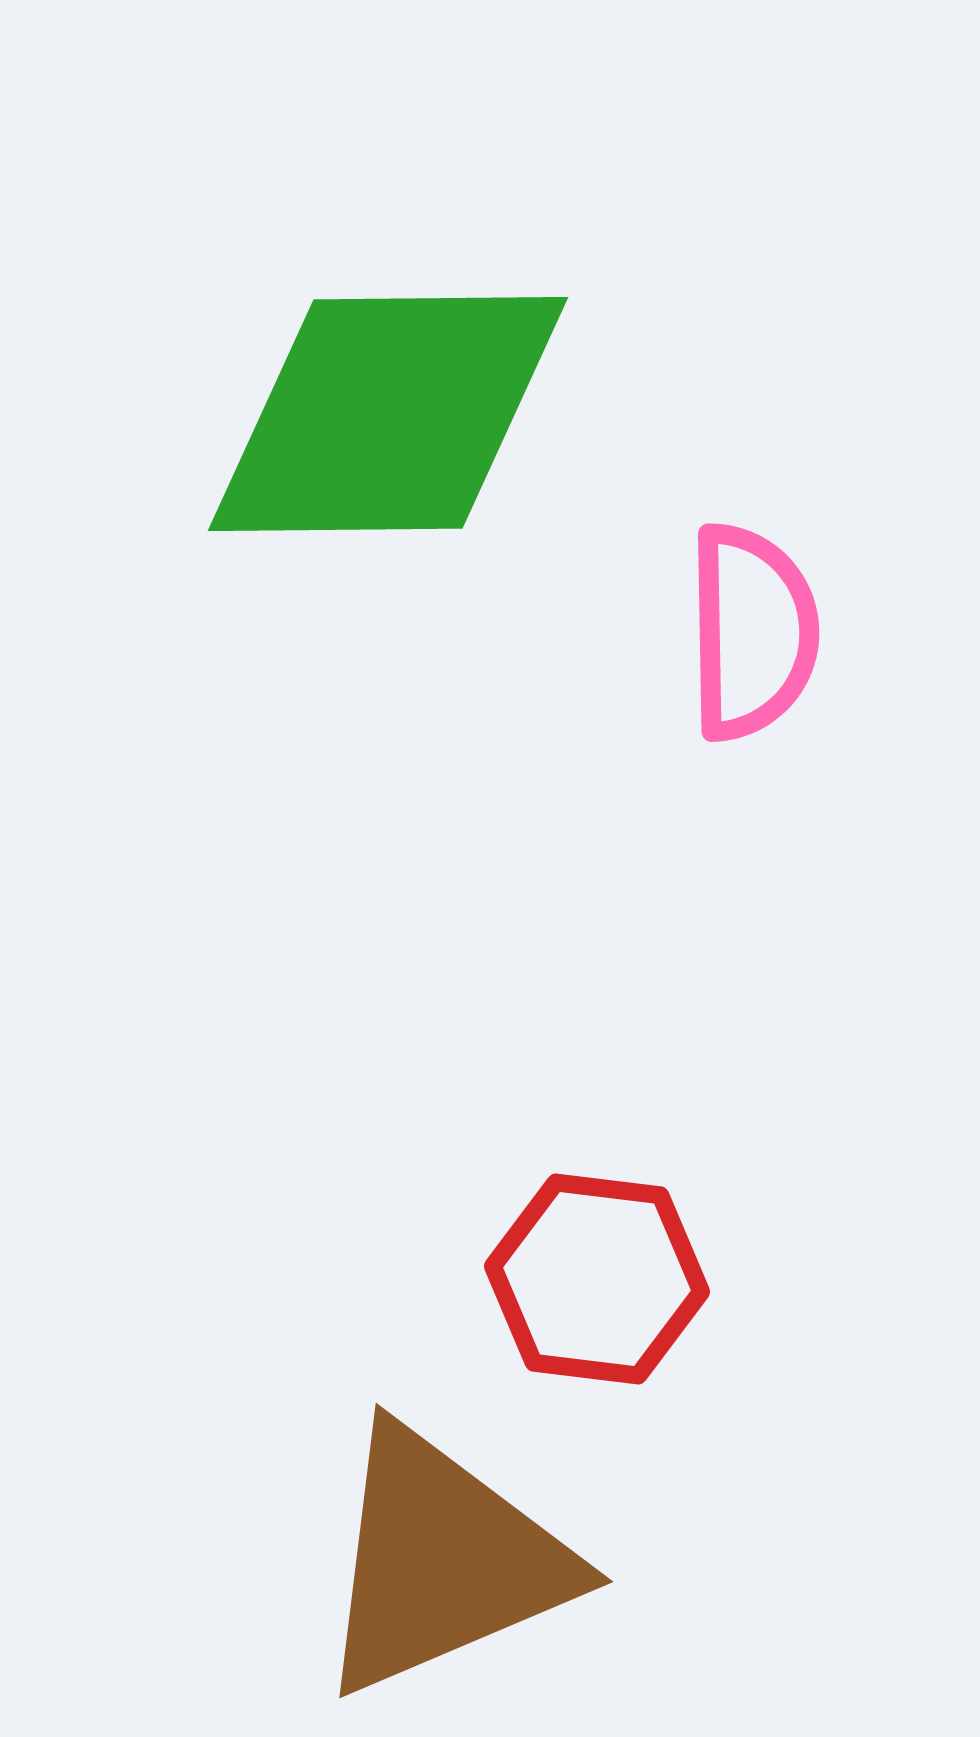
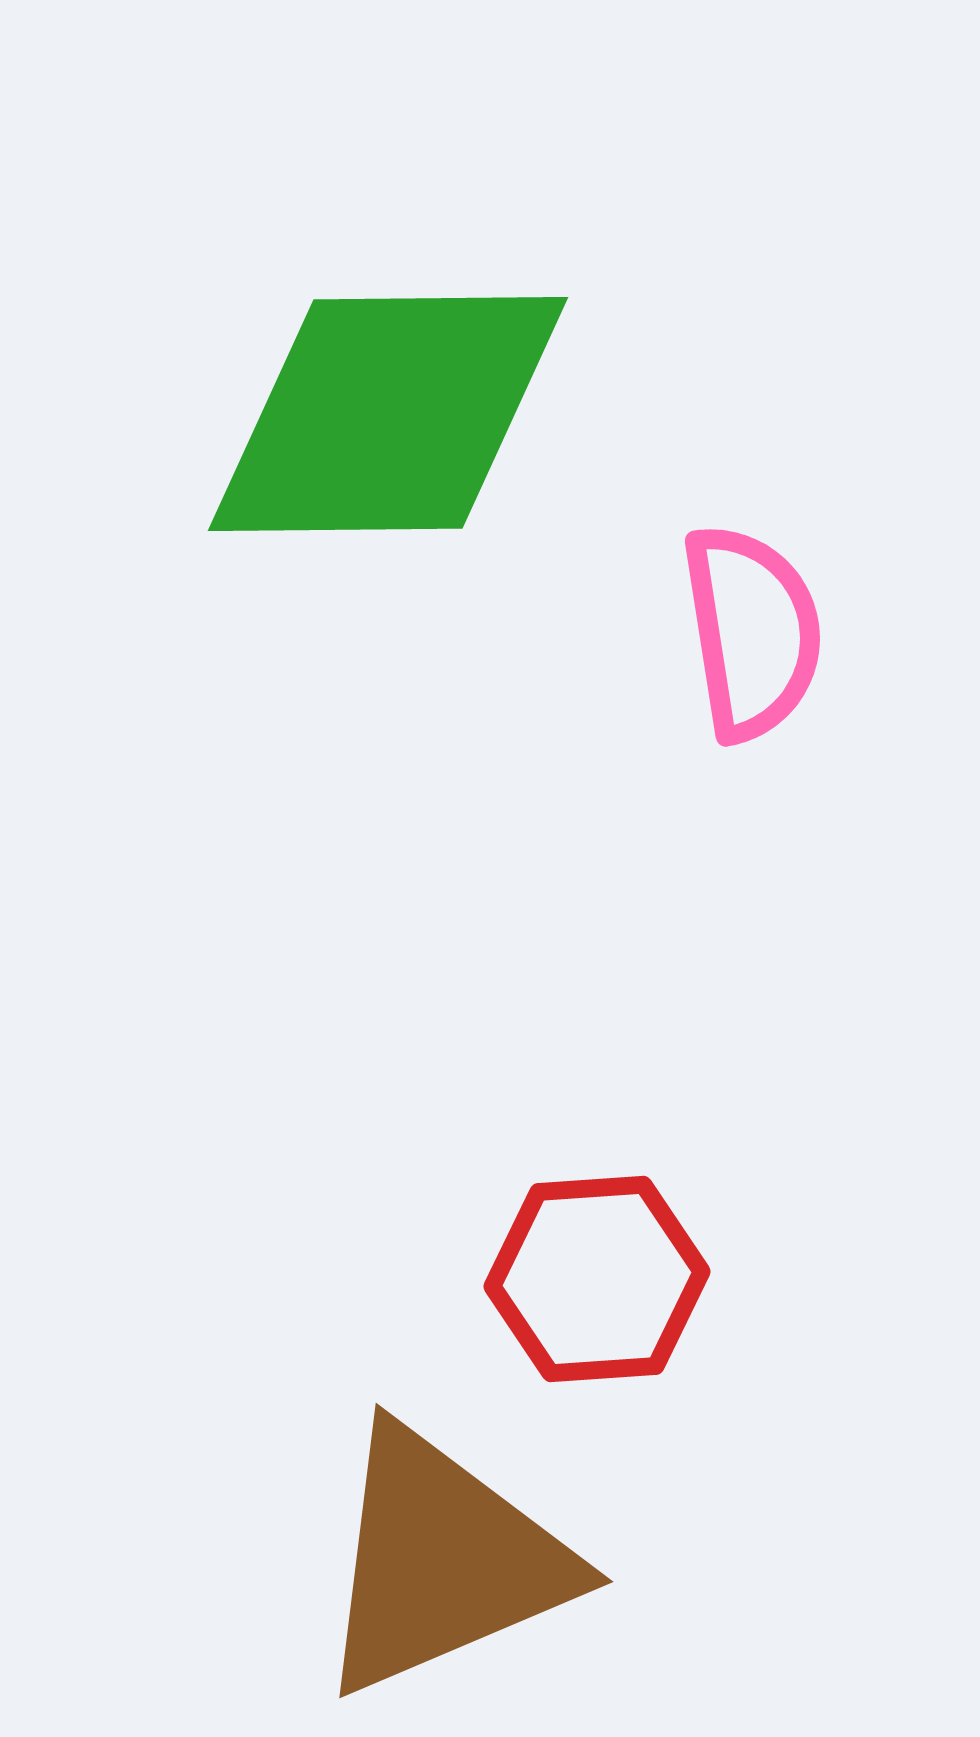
pink semicircle: rotated 8 degrees counterclockwise
red hexagon: rotated 11 degrees counterclockwise
